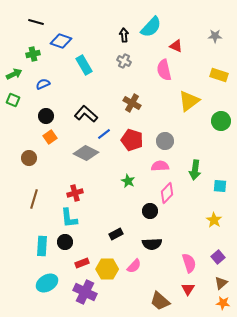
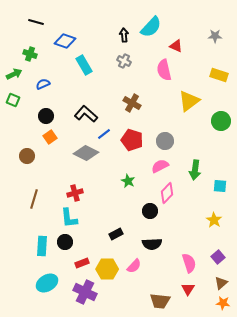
blue diamond at (61, 41): moved 4 px right
green cross at (33, 54): moved 3 px left; rotated 32 degrees clockwise
brown circle at (29, 158): moved 2 px left, 2 px up
pink semicircle at (160, 166): rotated 24 degrees counterclockwise
brown trapezoid at (160, 301): rotated 35 degrees counterclockwise
